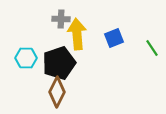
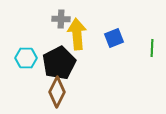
green line: rotated 36 degrees clockwise
black pentagon: rotated 8 degrees counterclockwise
